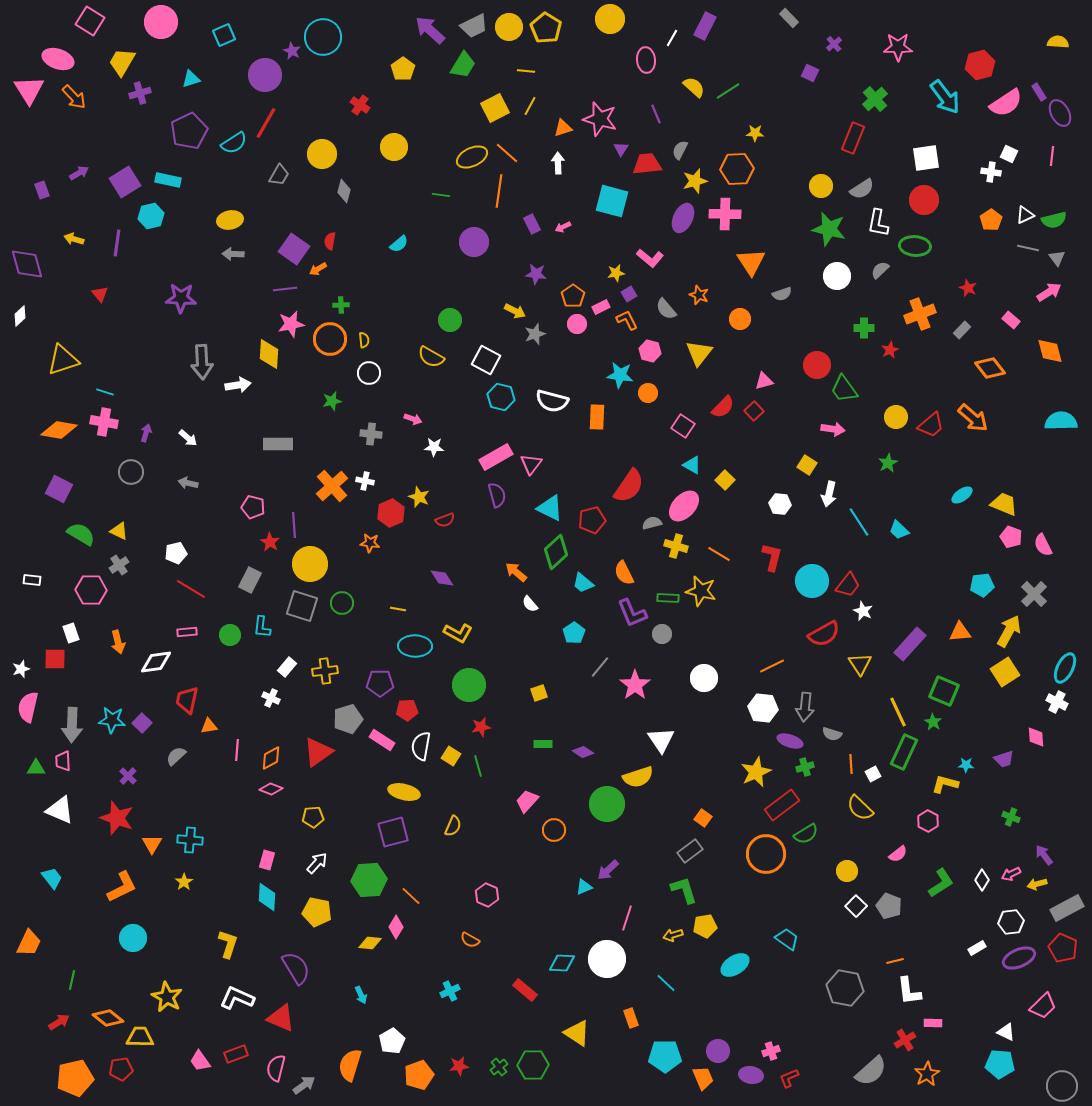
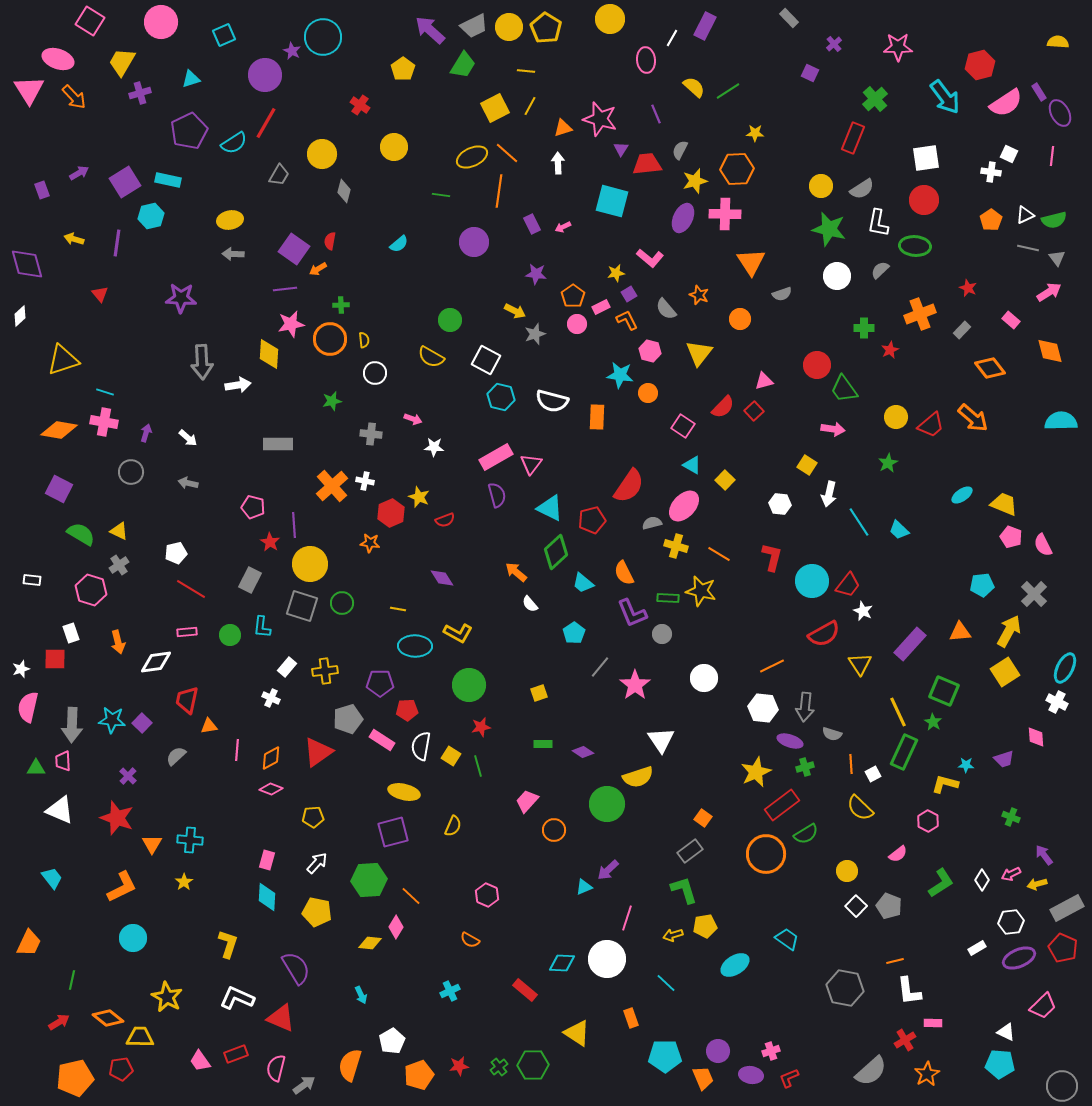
white circle at (369, 373): moved 6 px right
pink hexagon at (91, 590): rotated 16 degrees clockwise
